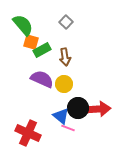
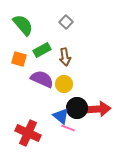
orange square: moved 12 px left, 17 px down
black circle: moved 1 px left
